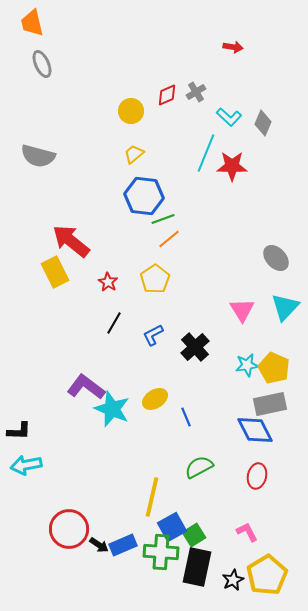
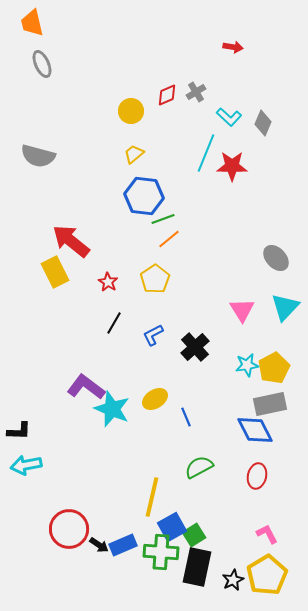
yellow pentagon at (274, 368): rotated 20 degrees clockwise
pink L-shape at (247, 532): moved 20 px right, 2 px down
